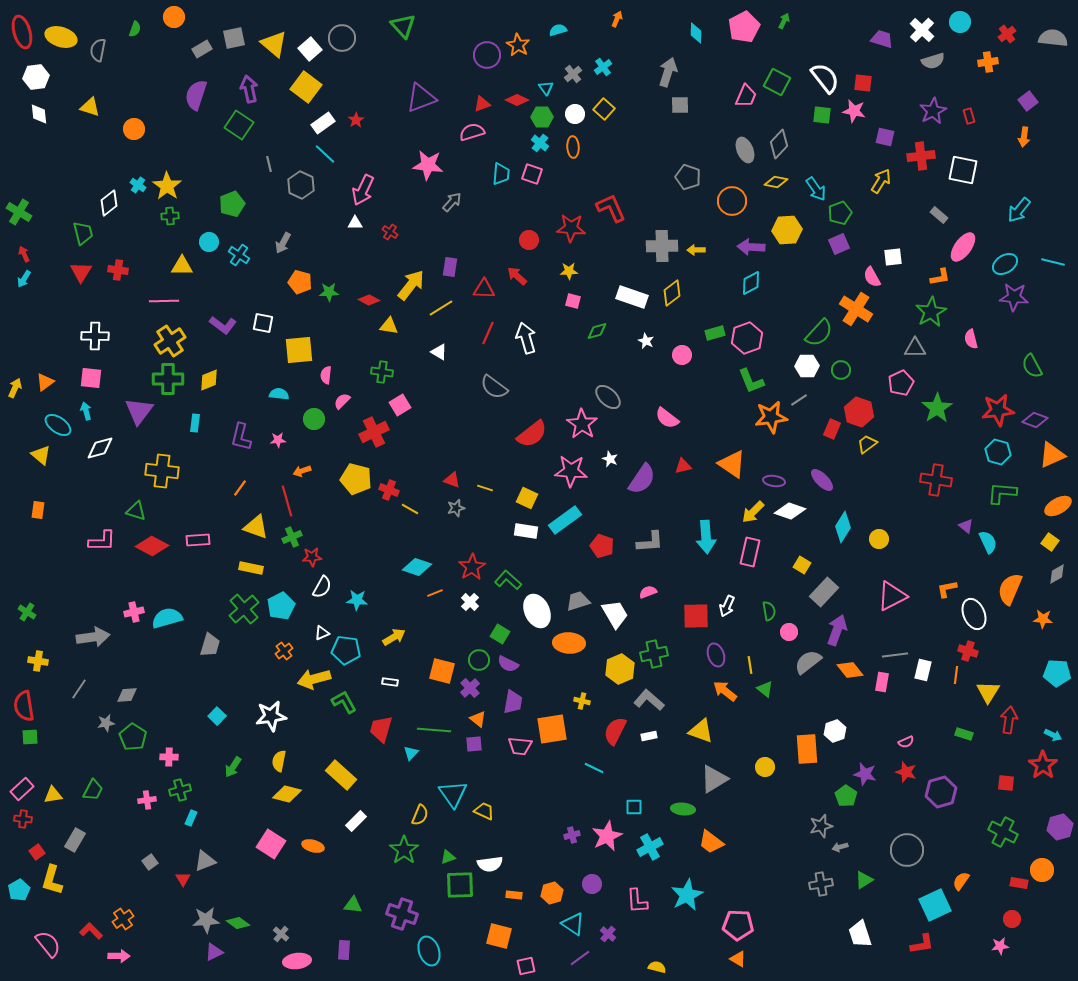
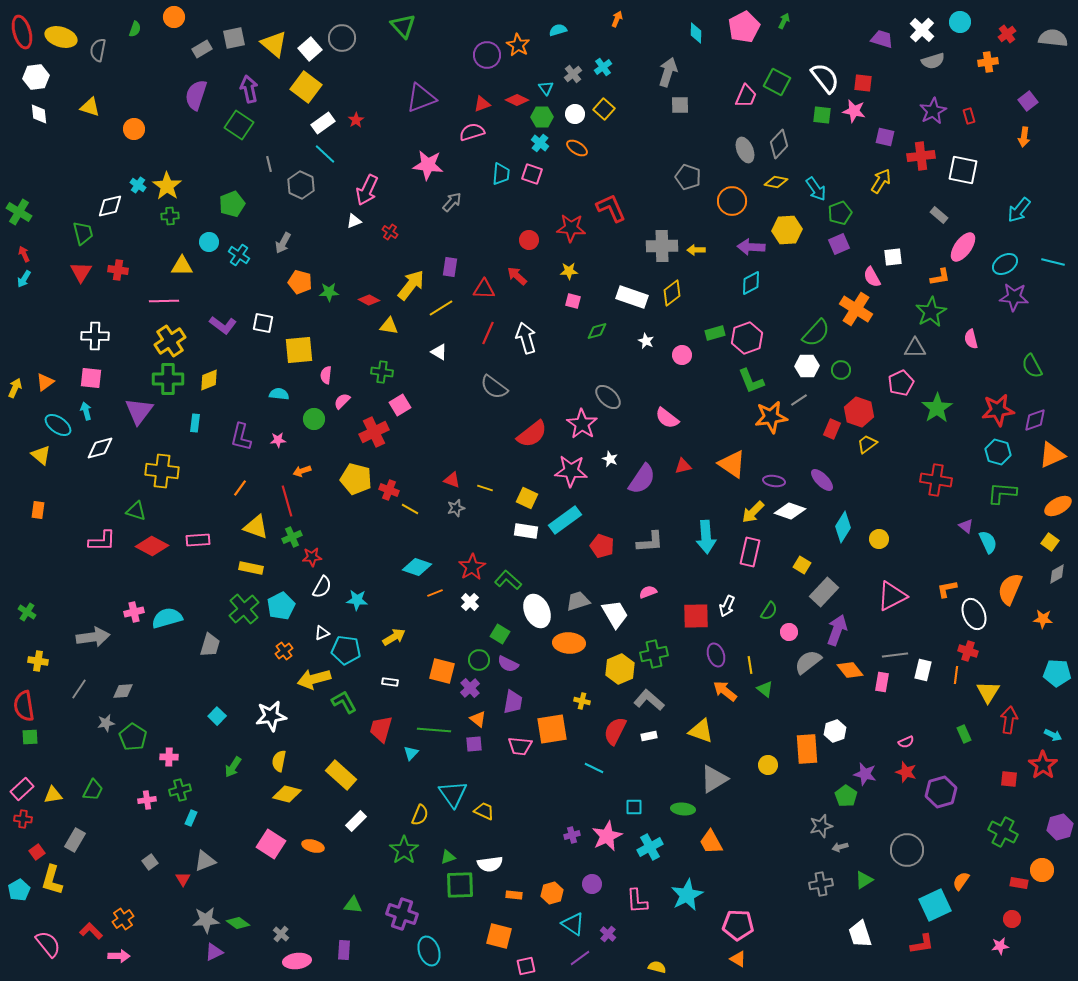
orange ellipse at (573, 147): moved 4 px right, 1 px down; rotated 55 degrees counterclockwise
pink arrow at (363, 190): moved 4 px right
white diamond at (109, 203): moved 1 px right, 3 px down; rotated 24 degrees clockwise
white triangle at (355, 223): moved 1 px left, 2 px up; rotated 21 degrees counterclockwise
green semicircle at (819, 333): moved 3 px left
purple diamond at (1035, 420): rotated 40 degrees counterclockwise
green semicircle at (769, 611): rotated 42 degrees clockwise
gray diamond at (127, 695): moved 4 px left, 4 px up
green rectangle at (964, 734): rotated 48 degrees clockwise
yellow circle at (765, 767): moved 3 px right, 2 px up
red square at (1006, 783): moved 3 px right, 4 px up
orange trapezoid at (711, 842): rotated 24 degrees clockwise
